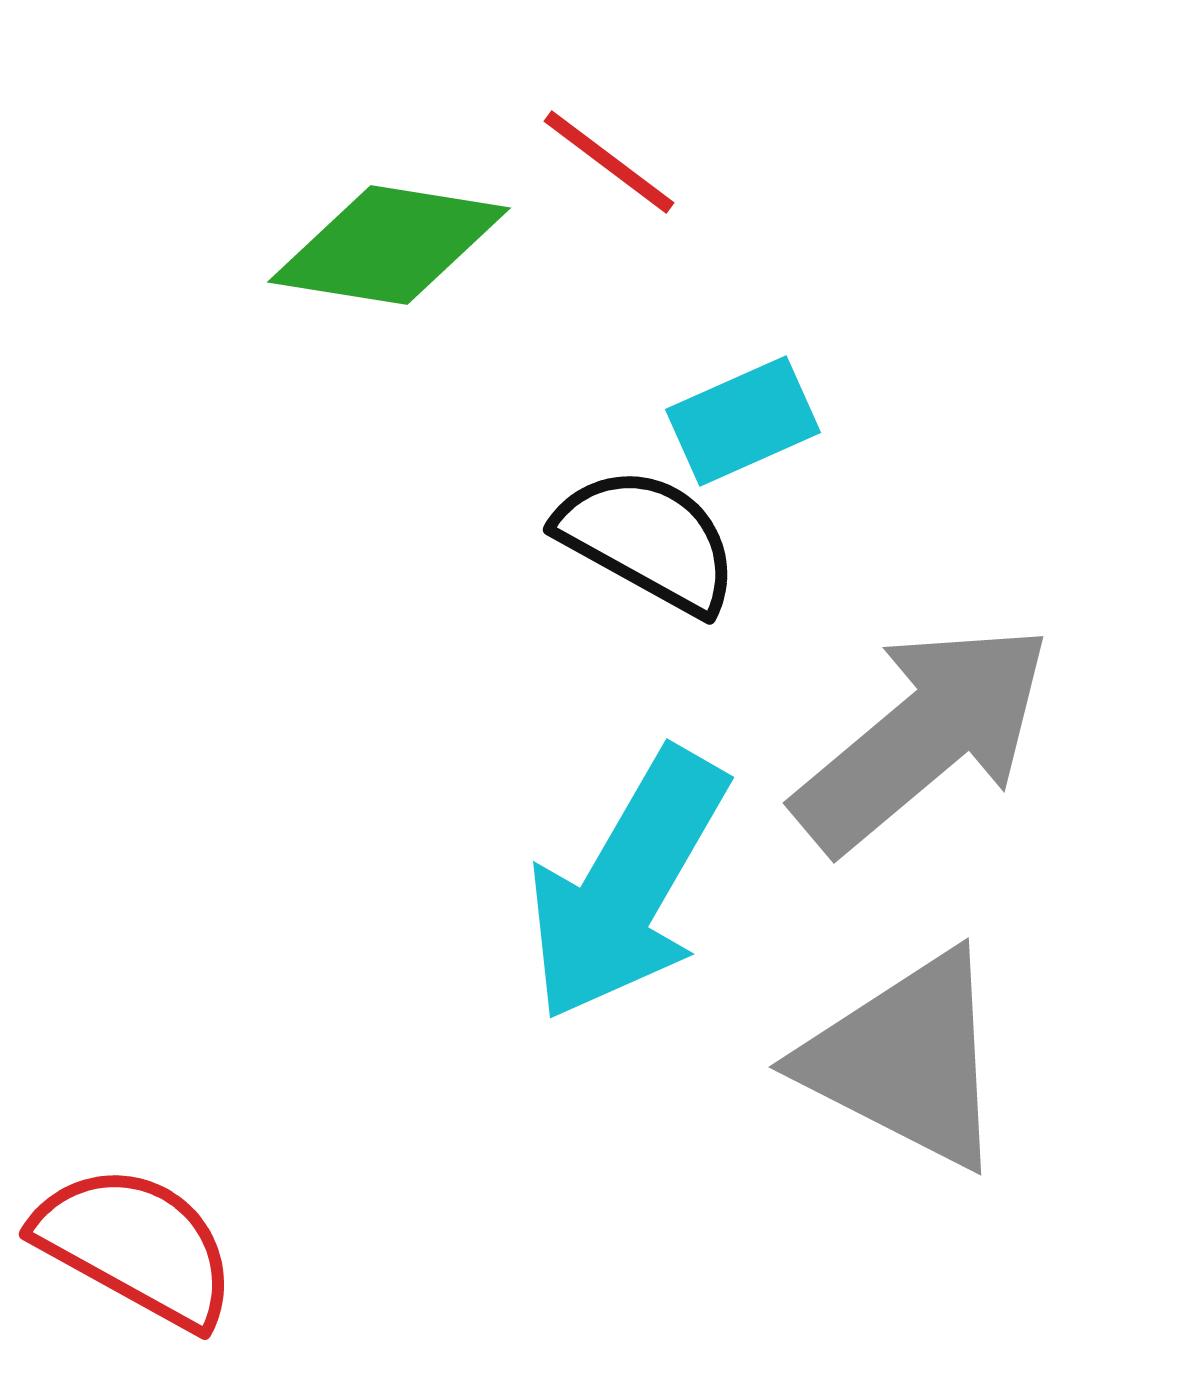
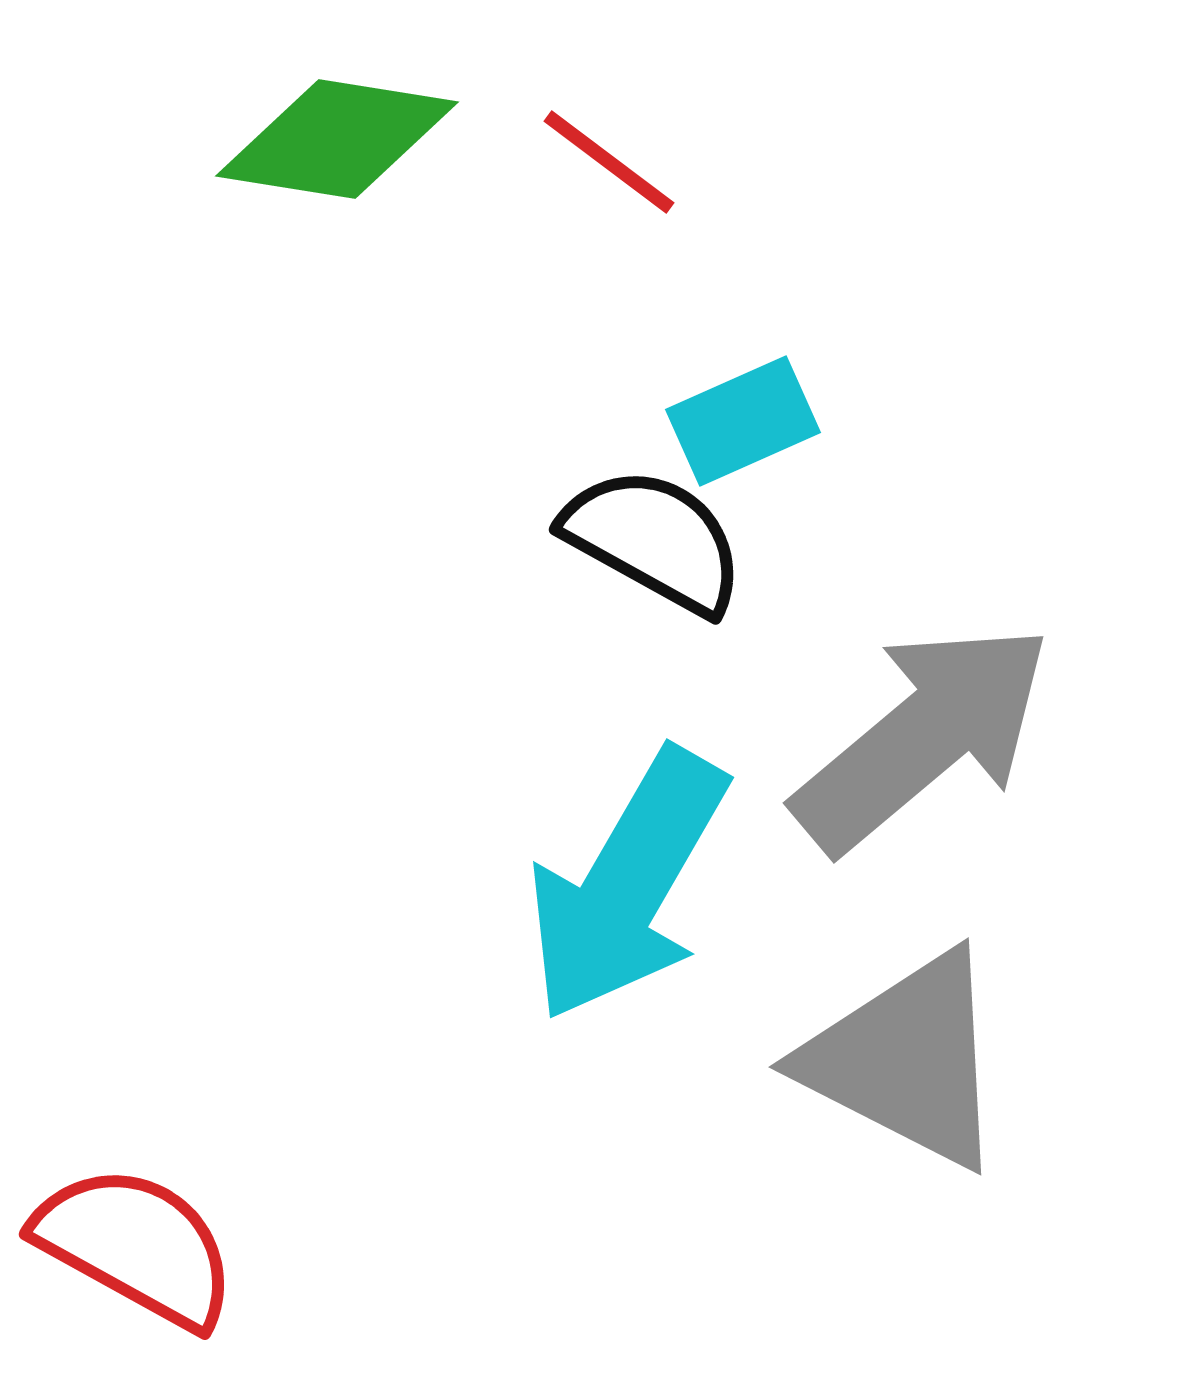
green diamond: moved 52 px left, 106 px up
black semicircle: moved 6 px right
